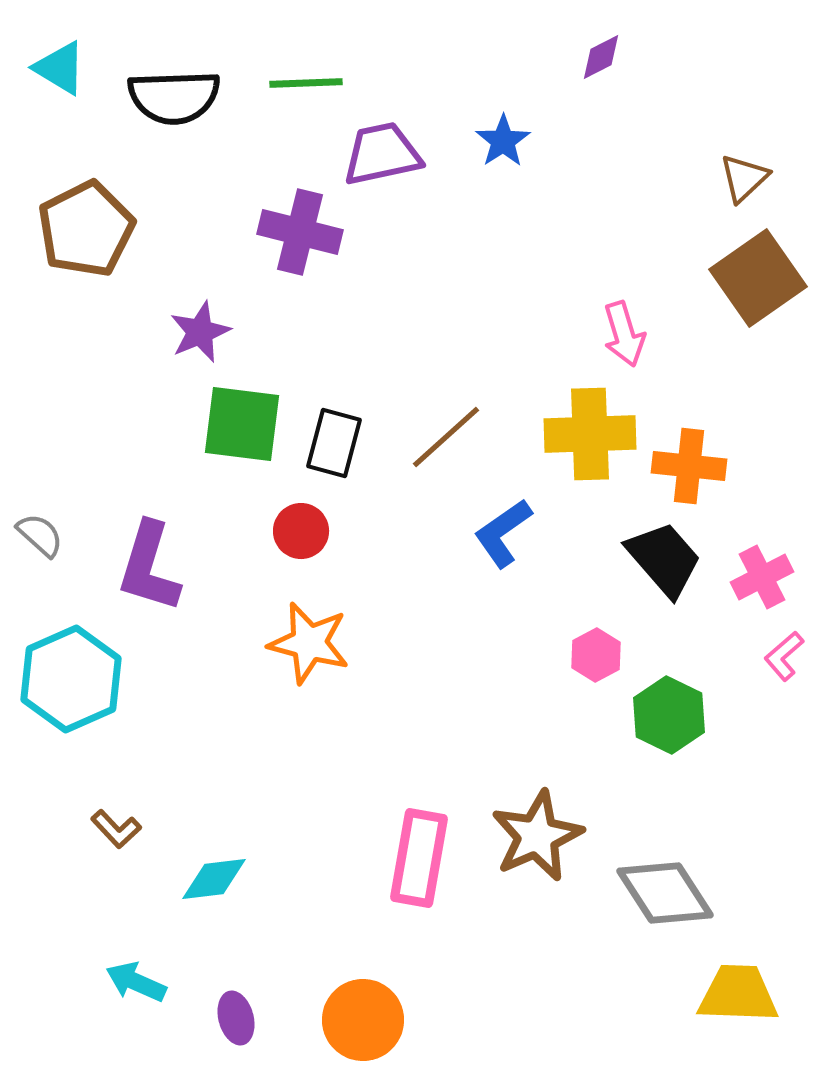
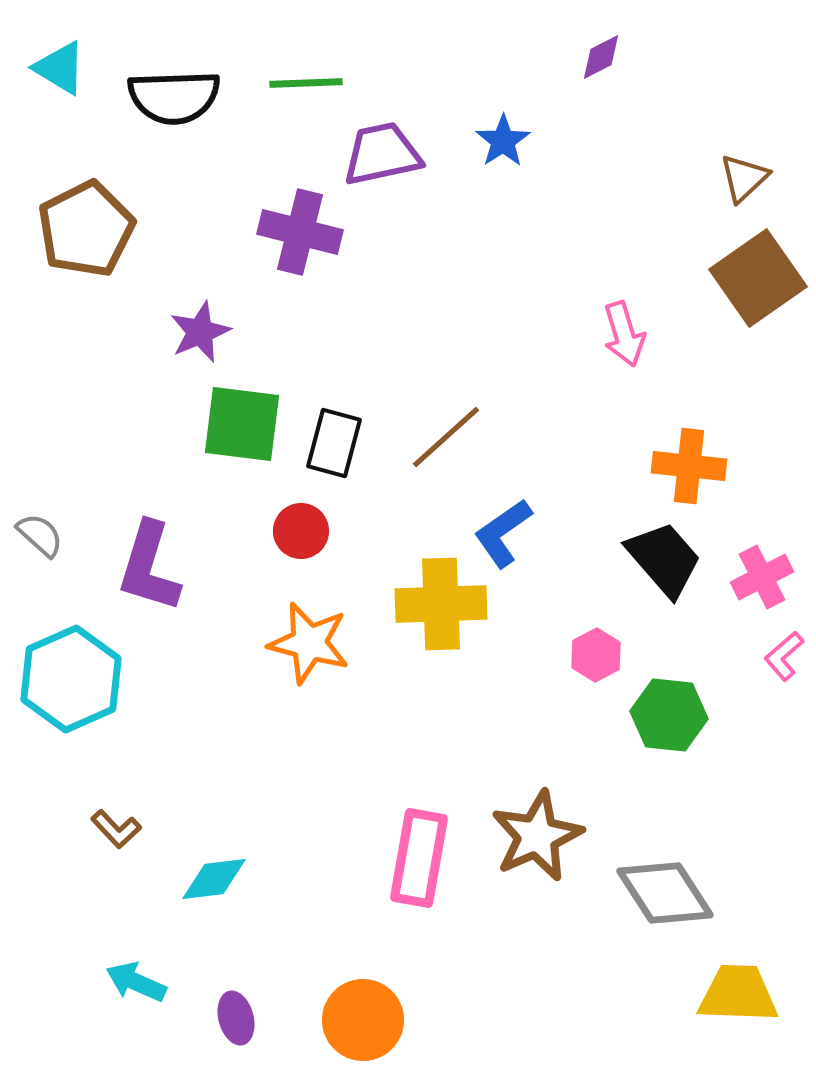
yellow cross: moved 149 px left, 170 px down
green hexagon: rotated 20 degrees counterclockwise
